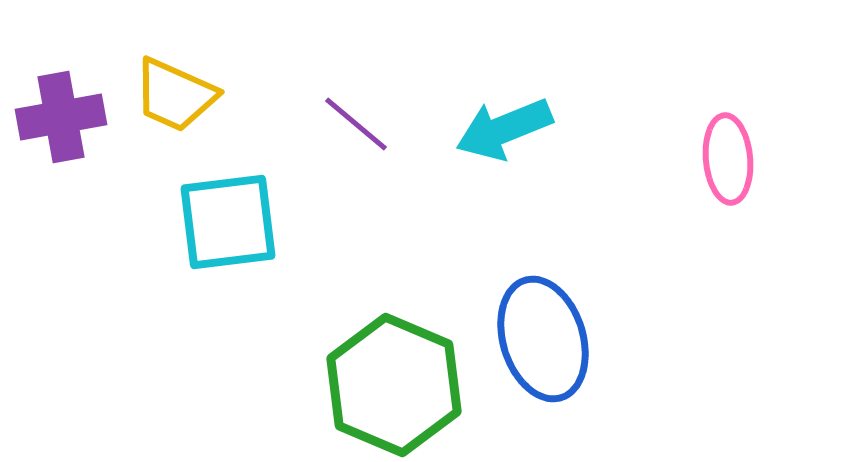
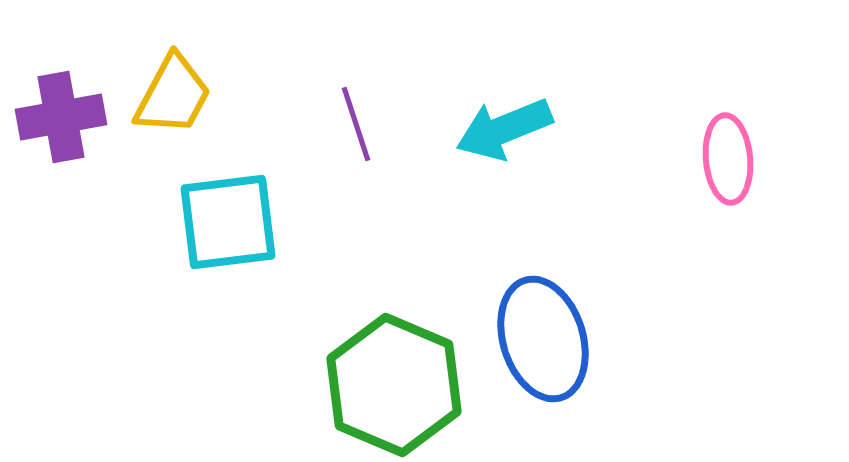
yellow trapezoid: moved 2 px left; rotated 86 degrees counterclockwise
purple line: rotated 32 degrees clockwise
